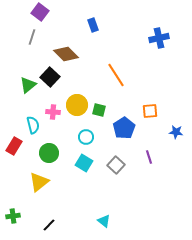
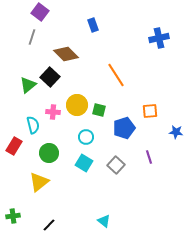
blue pentagon: rotated 15 degrees clockwise
